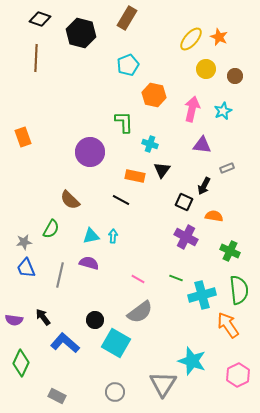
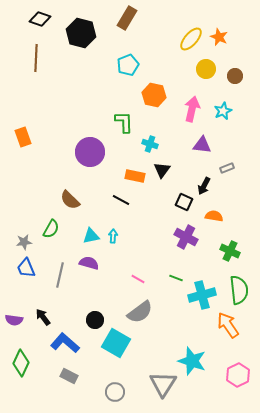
gray rectangle at (57, 396): moved 12 px right, 20 px up
